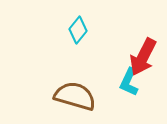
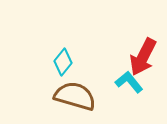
cyan diamond: moved 15 px left, 32 px down
cyan L-shape: rotated 116 degrees clockwise
